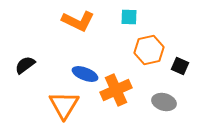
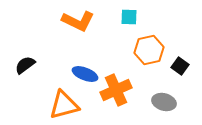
black square: rotated 12 degrees clockwise
orange triangle: rotated 44 degrees clockwise
